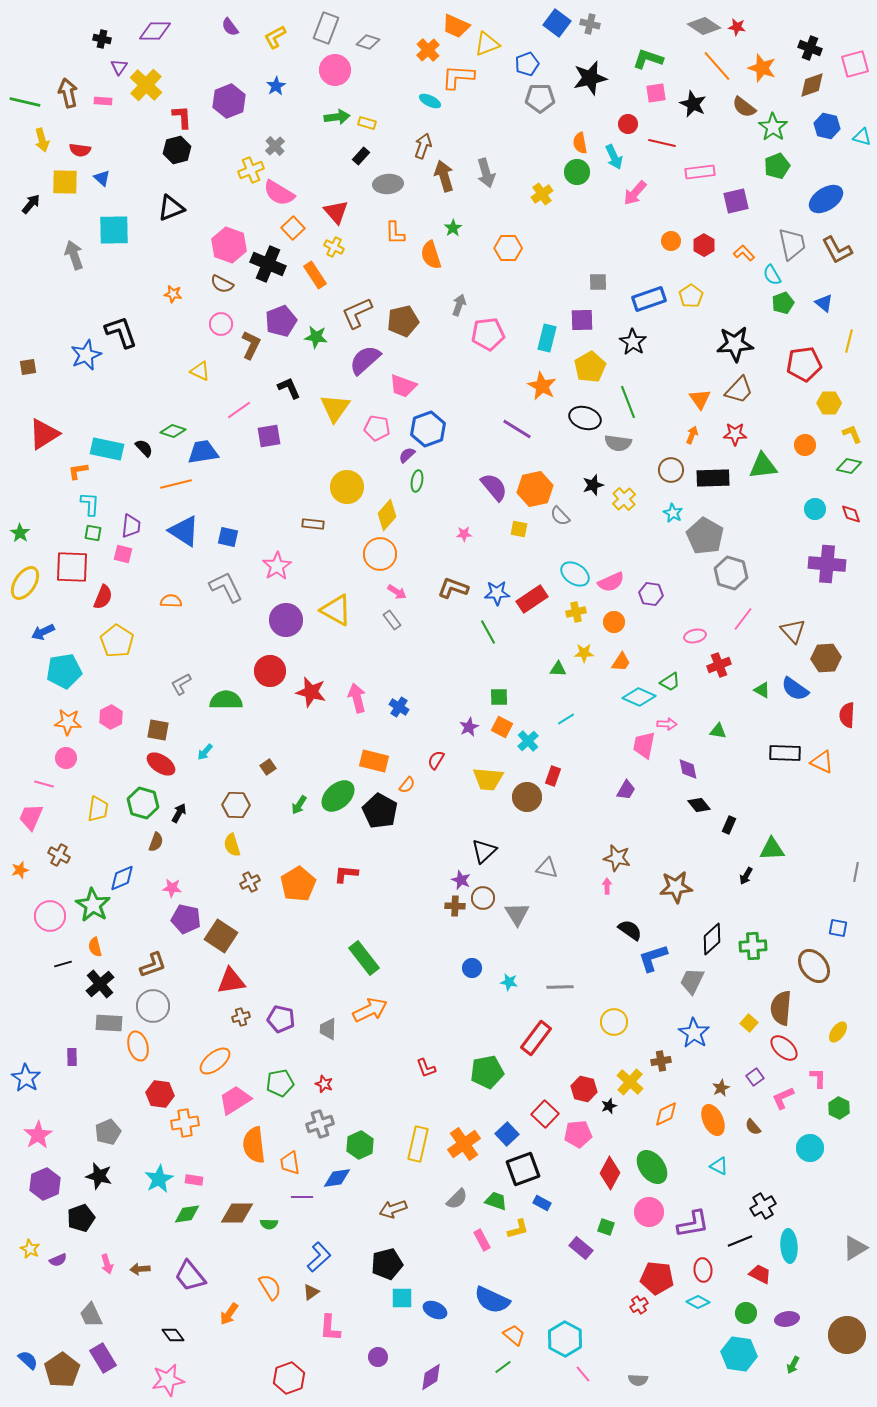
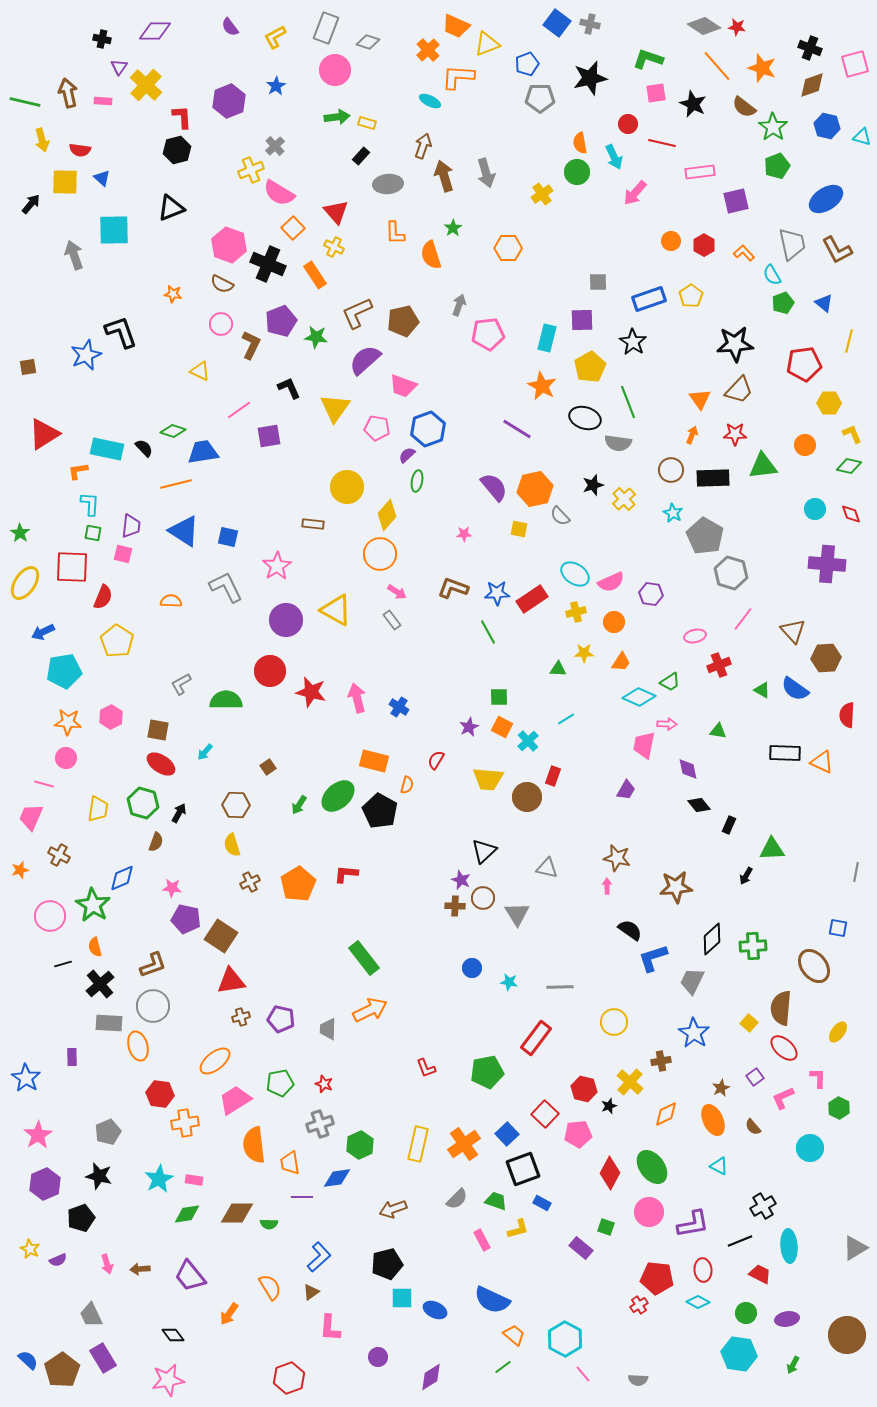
orange semicircle at (407, 785): rotated 24 degrees counterclockwise
